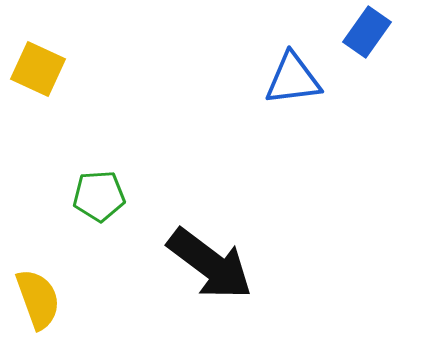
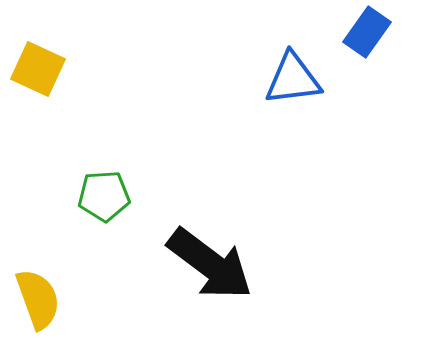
green pentagon: moved 5 px right
